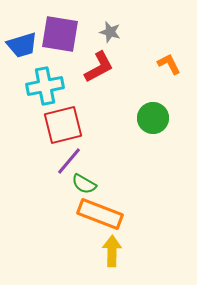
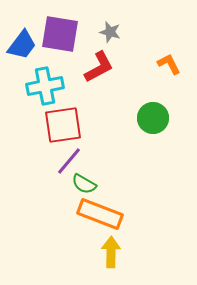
blue trapezoid: rotated 36 degrees counterclockwise
red square: rotated 6 degrees clockwise
yellow arrow: moved 1 px left, 1 px down
